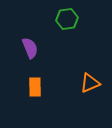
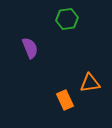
orange triangle: rotated 15 degrees clockwise
orange rectangle: moved 30 px right, 13 px down; rotated 24 degrees counterclockwise
